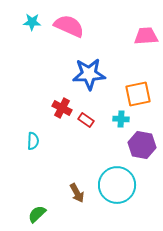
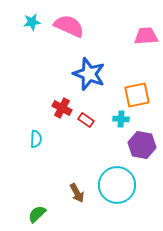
cyan star: rotated 12 degrees counterclockwise
blue star: rotated 24 degrees clockwise
orange square: moved 1 px left, 1 px down
cyan semicircle: moved 3 px right, 2 px up
